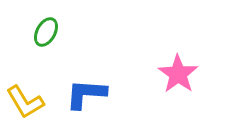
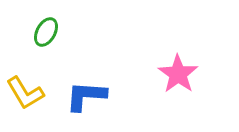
blue L-shape: moved 2 px down
yellow L-shape: moved 9 px up
